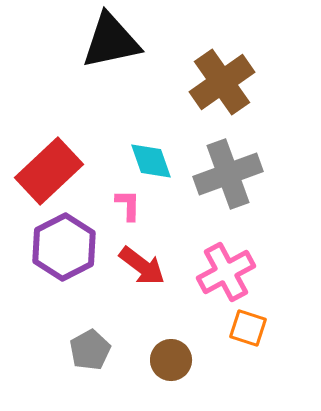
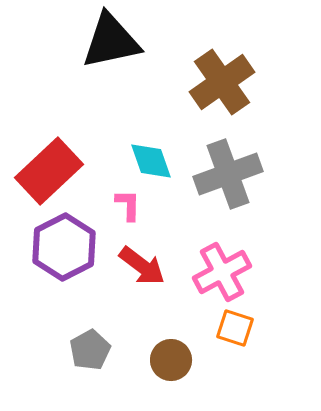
pink cross: moved 4 px left
orange square: moved 13 px left
